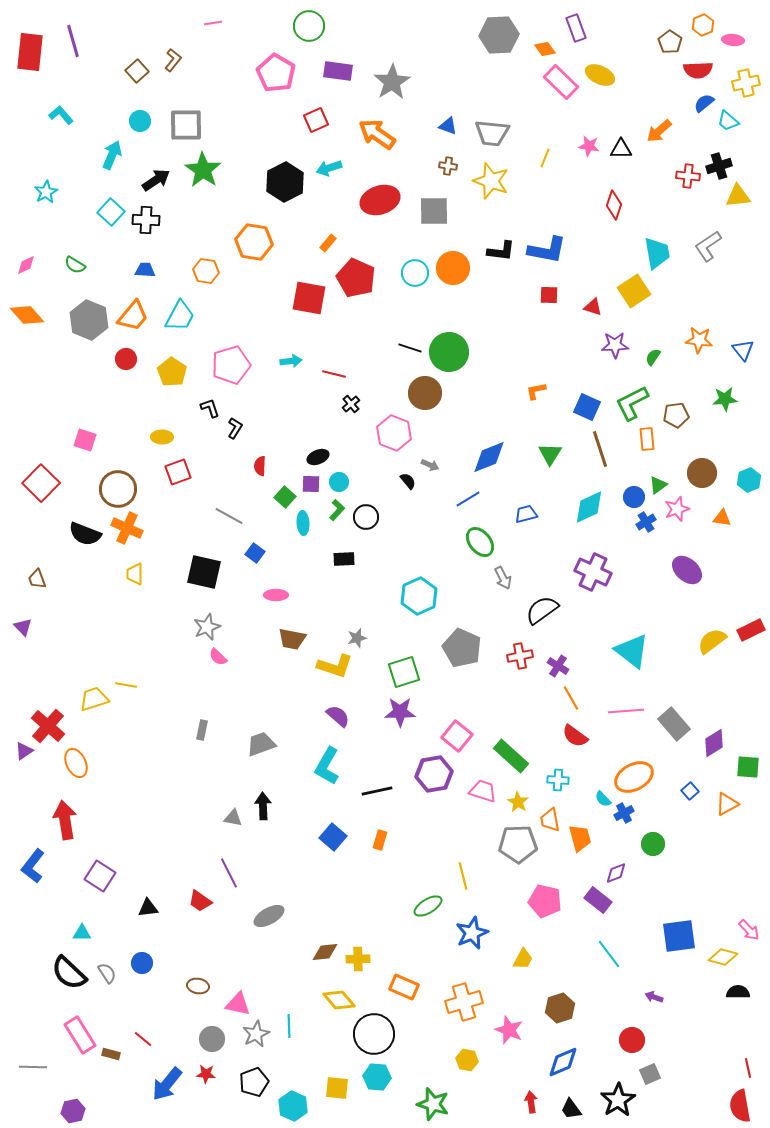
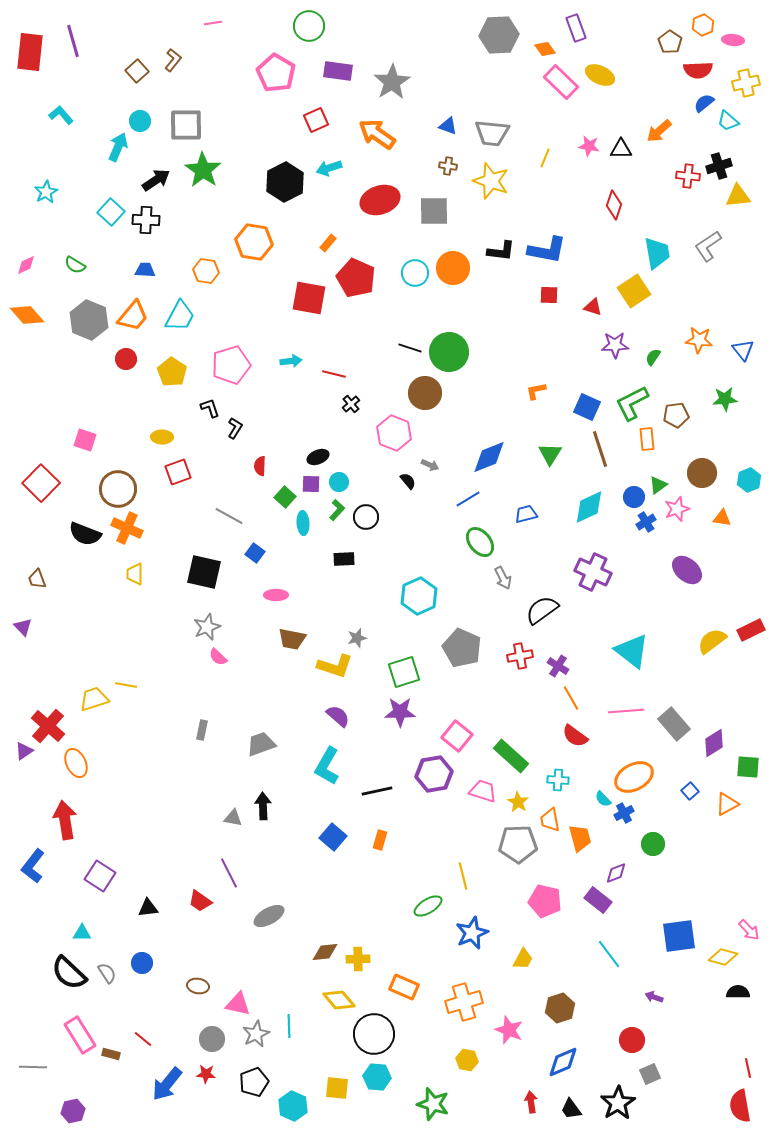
cyan arrow at (112, 155): moved 6 px right, 8 px up
black star at (618, 1100): moved 3 px down
